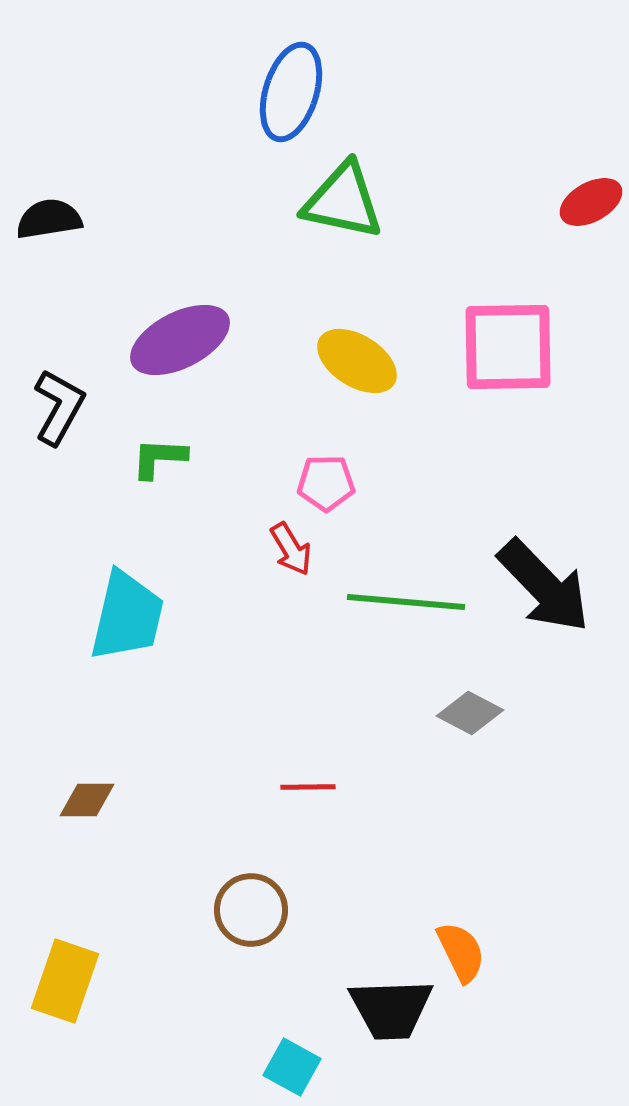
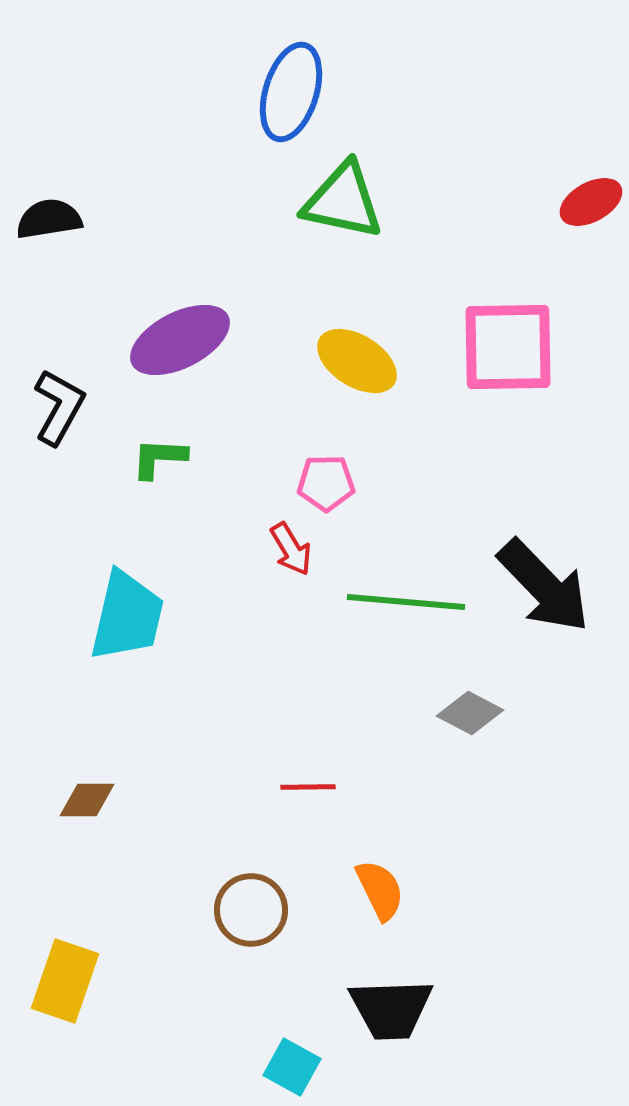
orange semicircle: moved 81 px left, 62 px up
